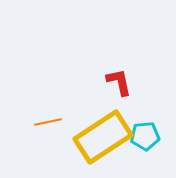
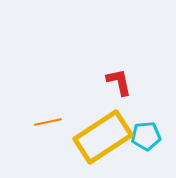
cyan pentagon: moved 1 px right
